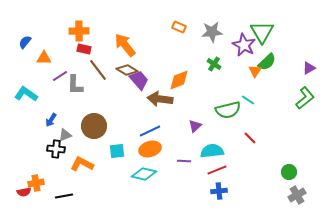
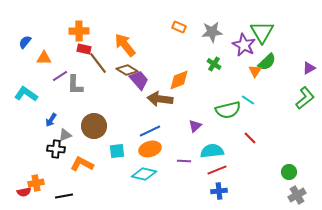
brown line at (98, 70): moved 7 px up
